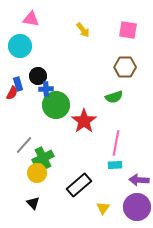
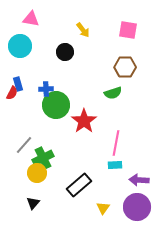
black circle: moved 27 px right, 24 px up
green semicircle: moved 1 px left, 4 px up
black triangle: rotated 24 degrees clockwise
